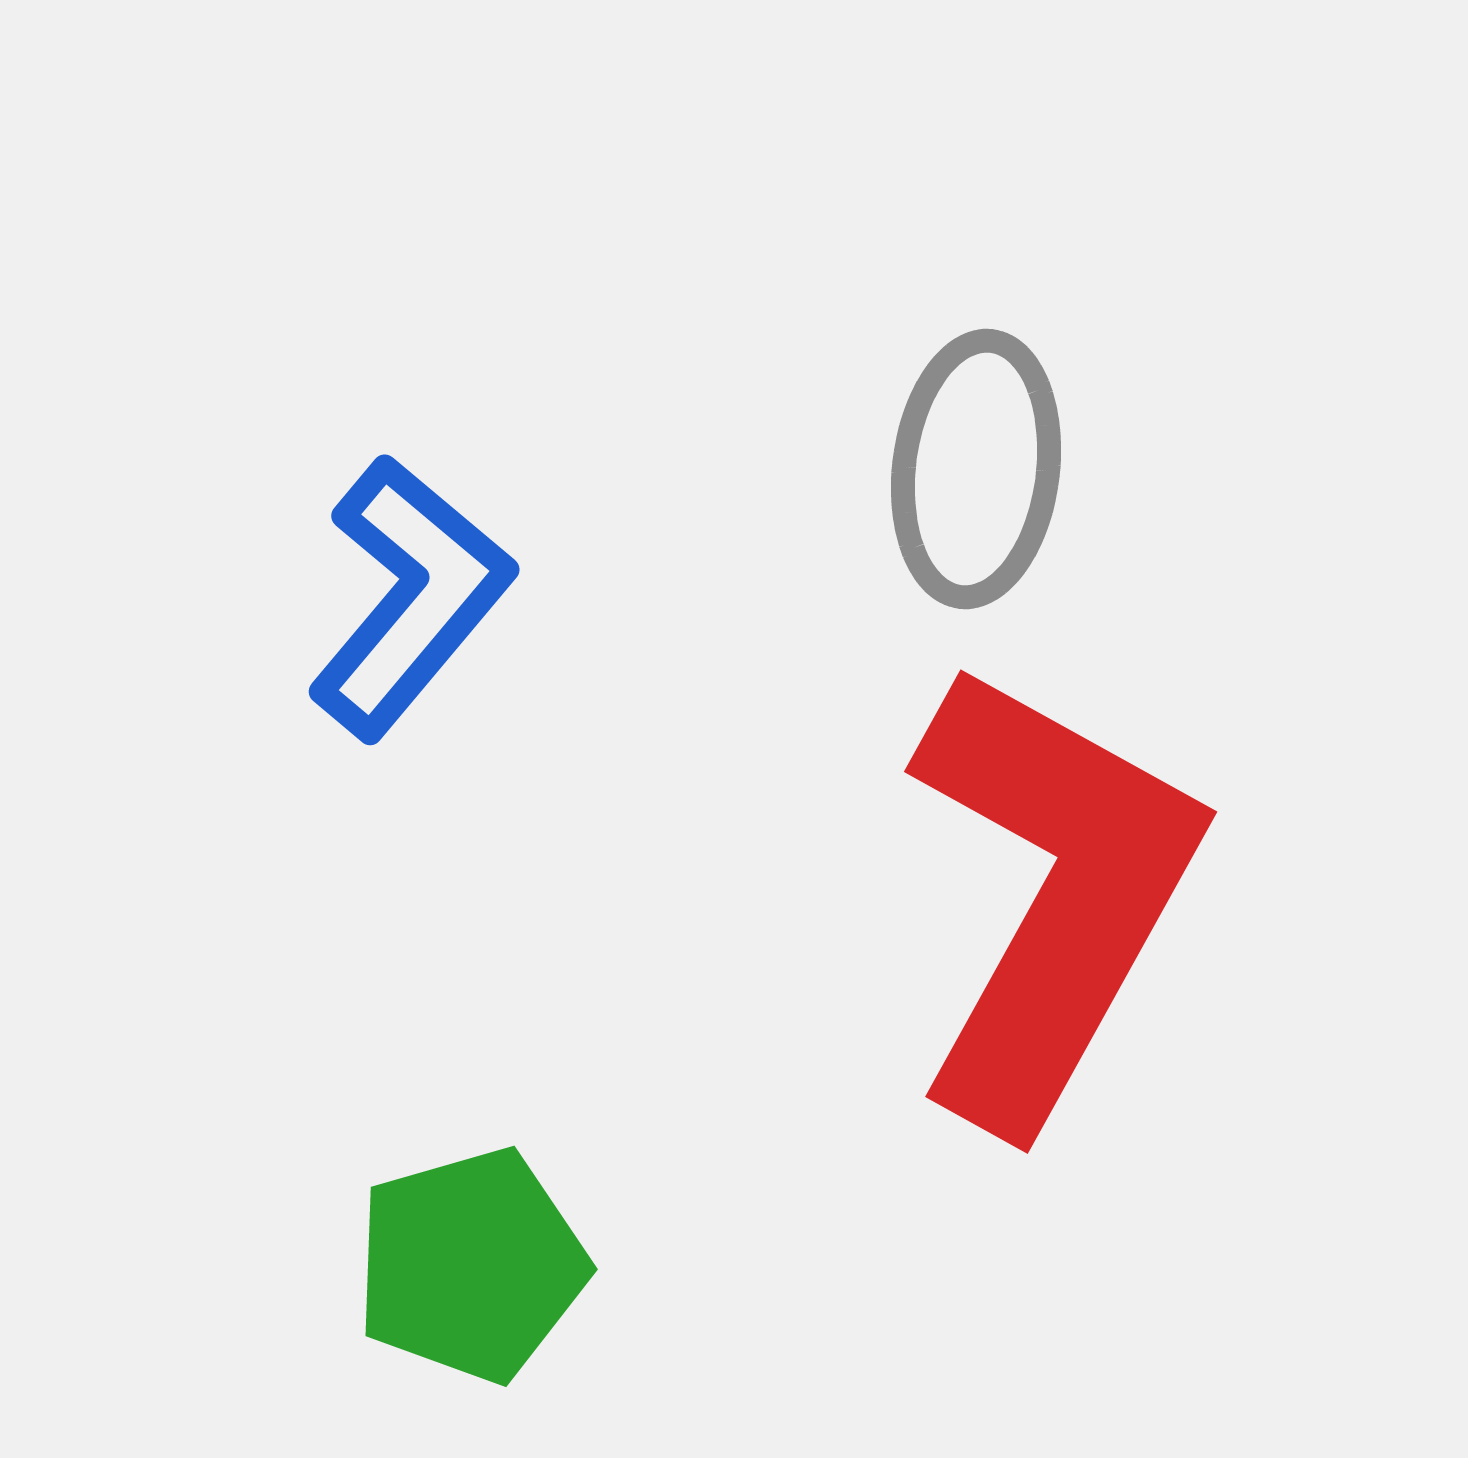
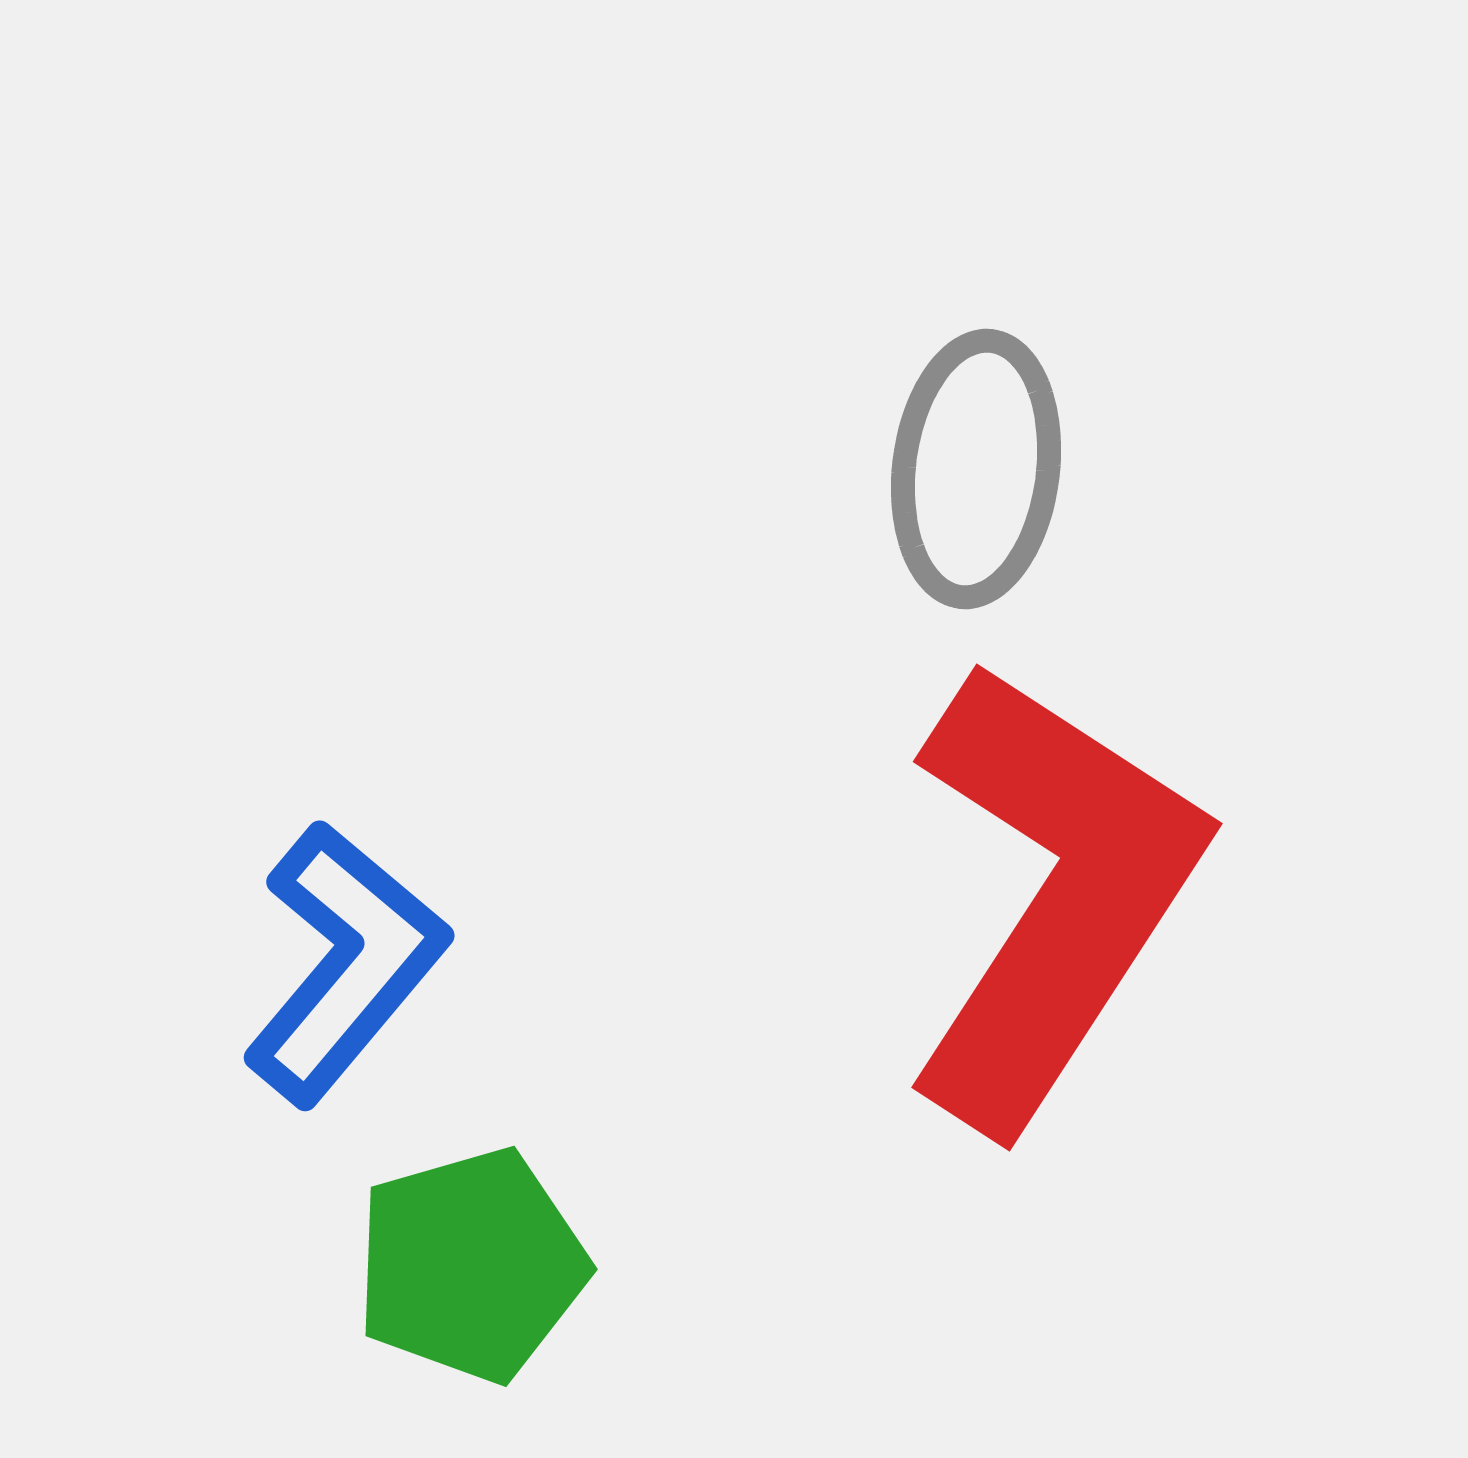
blue L-shape: moved 65 px left, 366 px down
red L-shape: rotated 4 degrees clockwise
